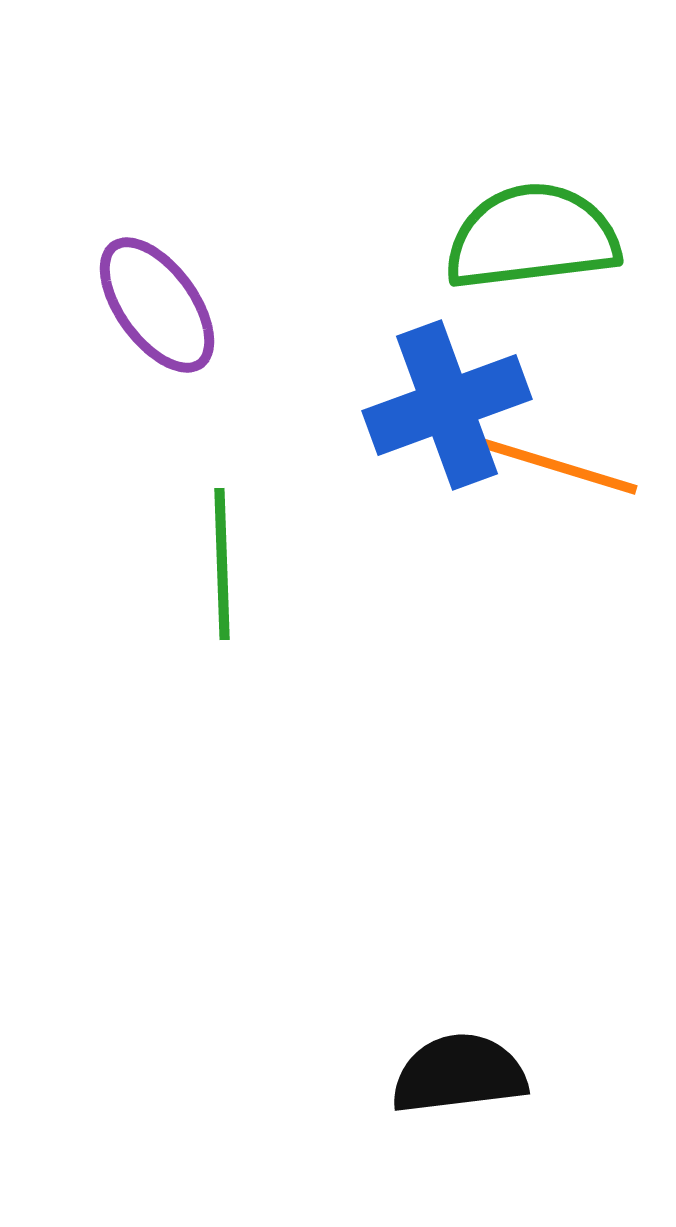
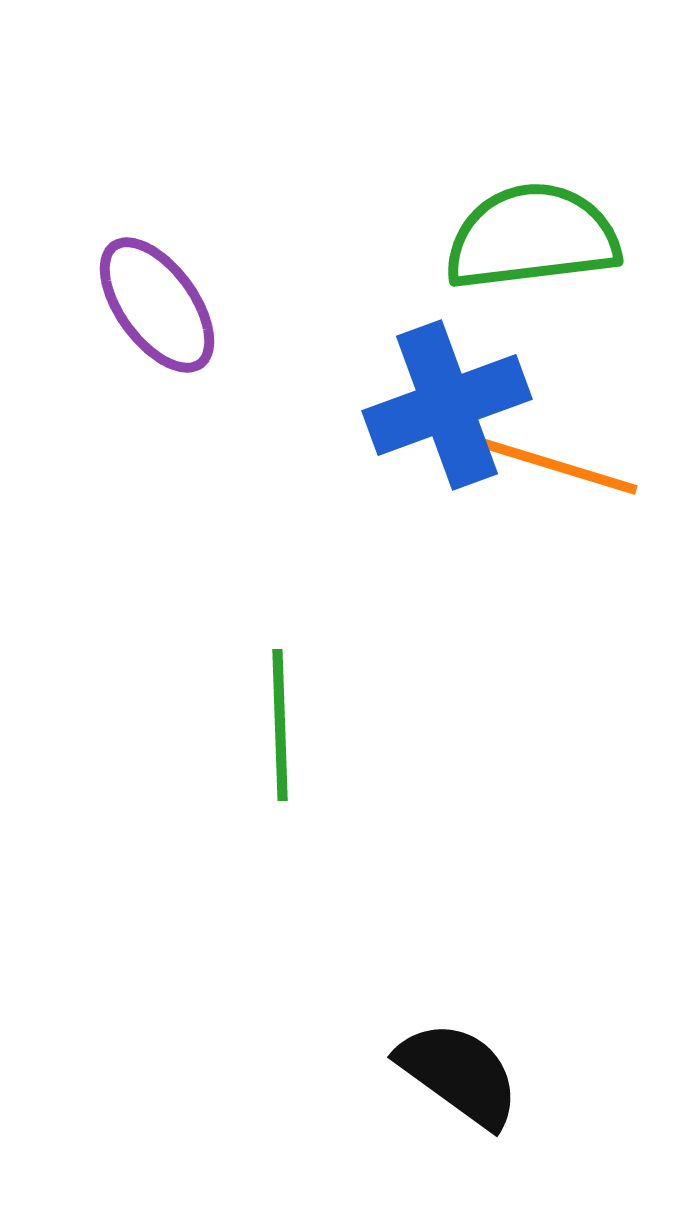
green line: moved 58 px right, 161 px down
black semicircle: rotated 43 degrees clockwise
